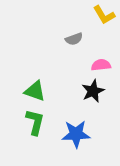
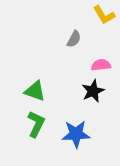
gray semicircle: rotated 42 degrees counterclockwise
green L-shape: moved 1 px right, 2 px down; rotated 12 degrees clockwise
